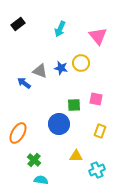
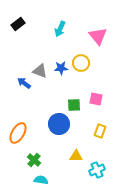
blue star: rotated 16 degrees counterclockwise
